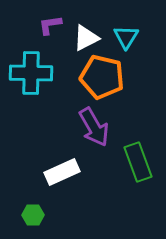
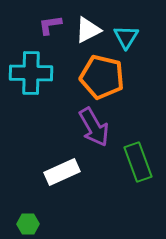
white triangle: moved 2 px right, 8 px up
green hexagon: moved 5 px left, 9 px down
